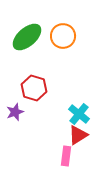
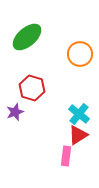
orange circle: moved 17 px right, 18 px down
red hexagon: moved 2 px left
